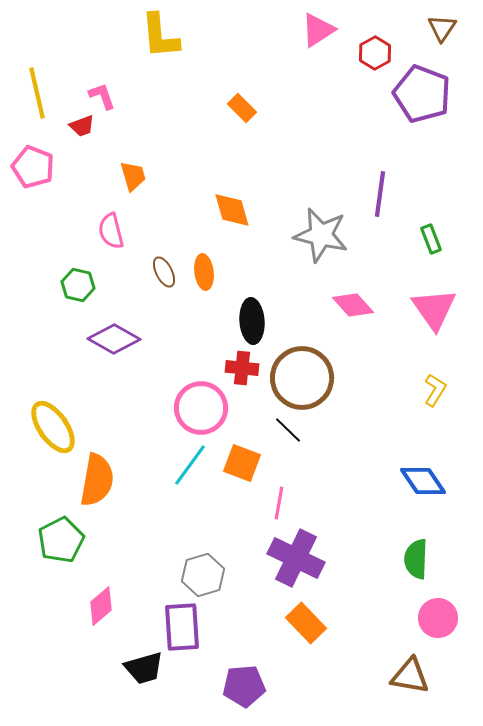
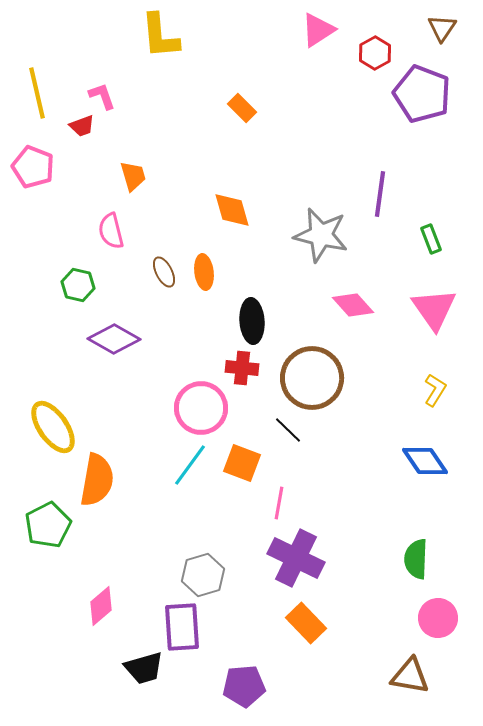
brown circle at (302, 378): moved 10 px right
blue diamond at (423, 481): moved 2 px right, 20 px up
green pentagon at (61, 540): moved 13 px left, 15 px up
